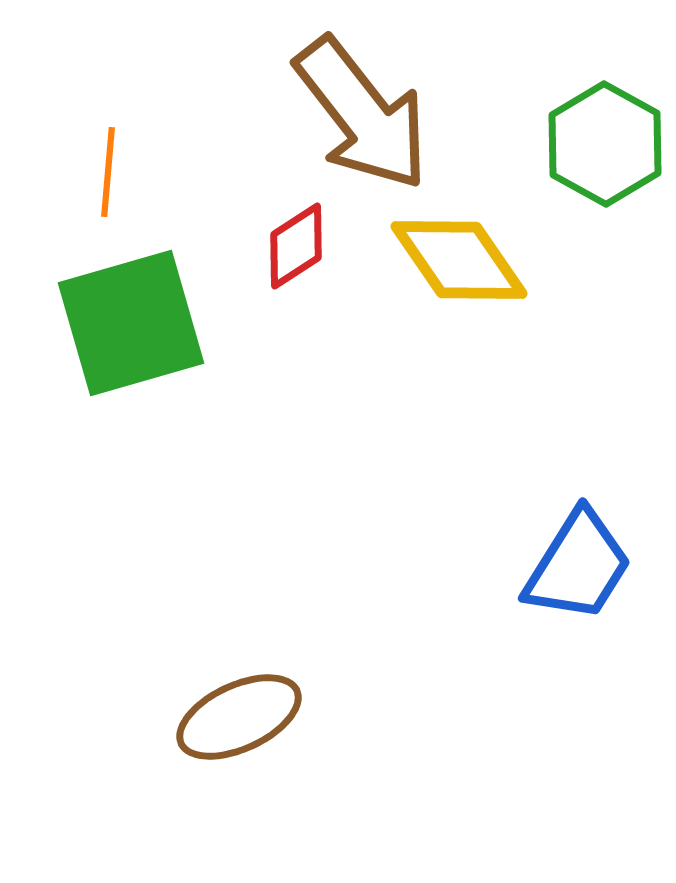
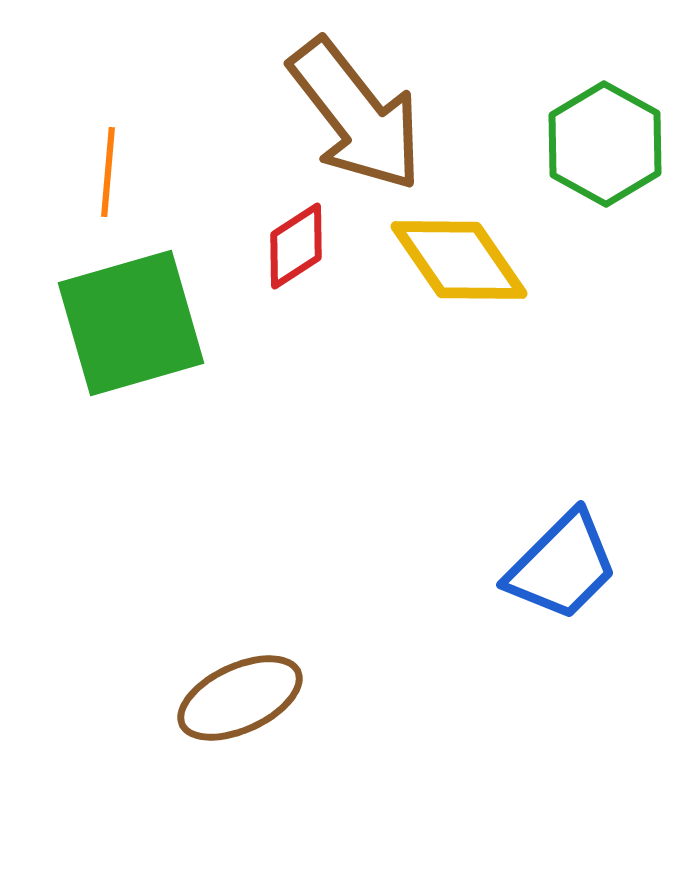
brown arrow: moved 6 px left, 1 px down
blue trapezoid: moved 16 px left; rotated 13 degrees clockwise
brown ellipse: moved 1 px right, 19 px up
